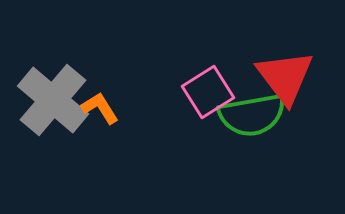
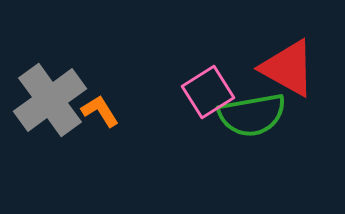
red triangle: moved 3 px right, 9 px up; rotated 24 degrees counterclockwise
gray cross: moved 3 px left; rotated 14 degrees clockwise
orange L-shape: moved 3 px down
